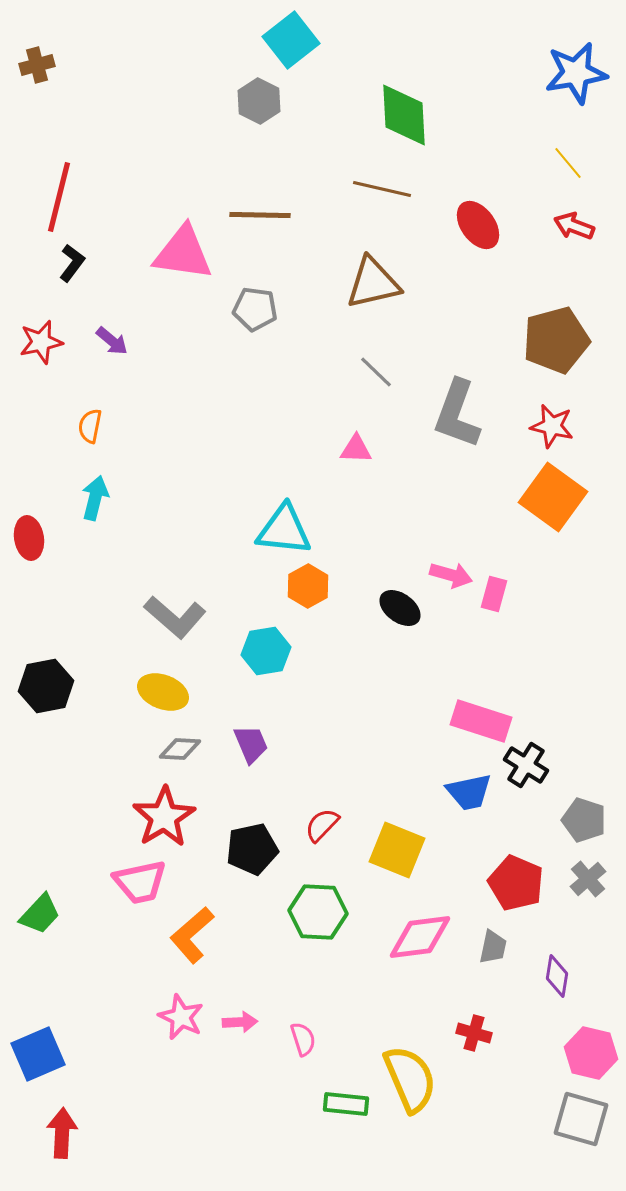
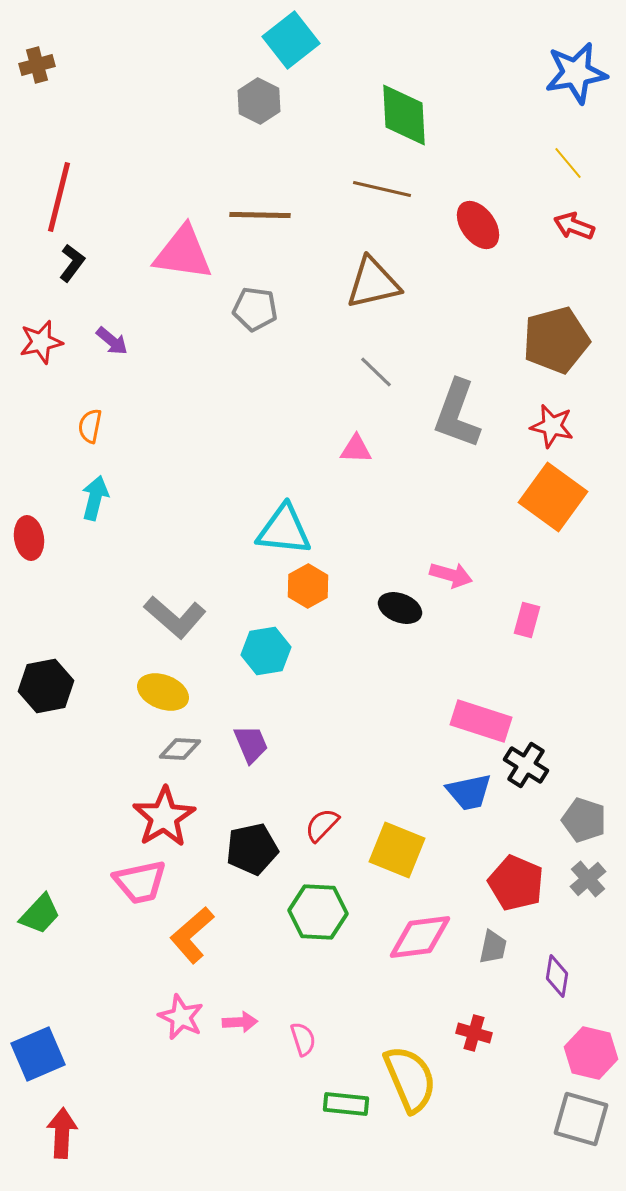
pink rectangle at (494, 594): moved 33 px right, 26 px down
black ellipse at (400, 608): rotated 15 degrees counterclockwise
